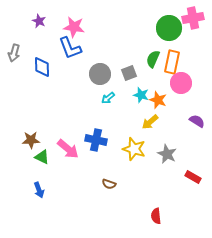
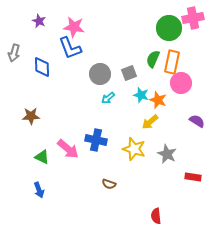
brown star: moved 24 px up
red rectangle: rotated 21 degrees counterclockwise
